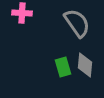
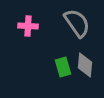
pink cross: moved 6 px right, 13 px down
